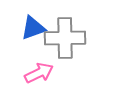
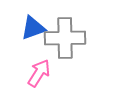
pink arrow: rotated 32 degrees counterclockwise
